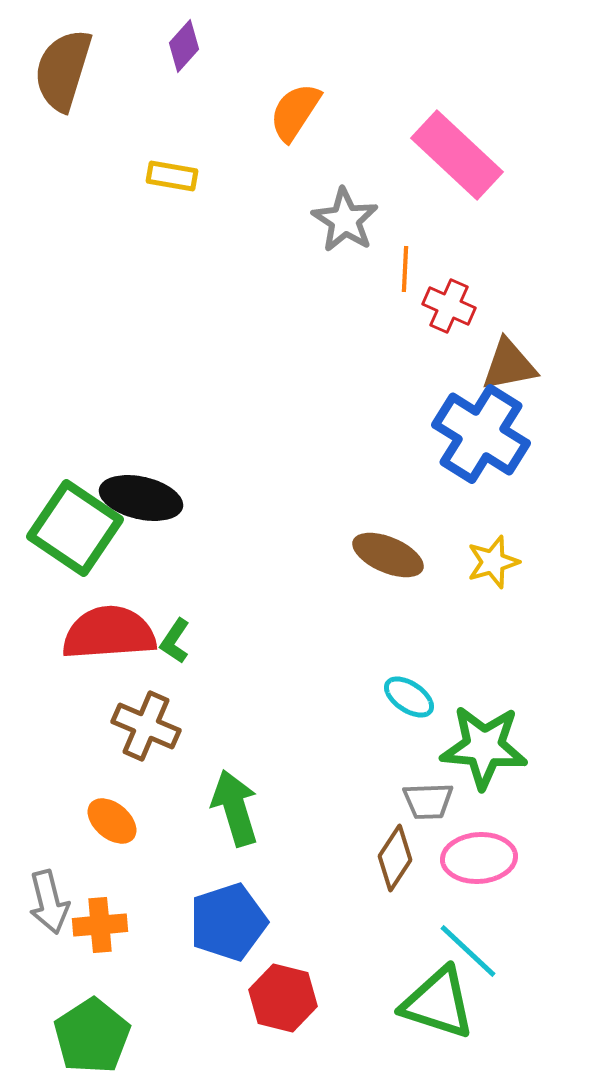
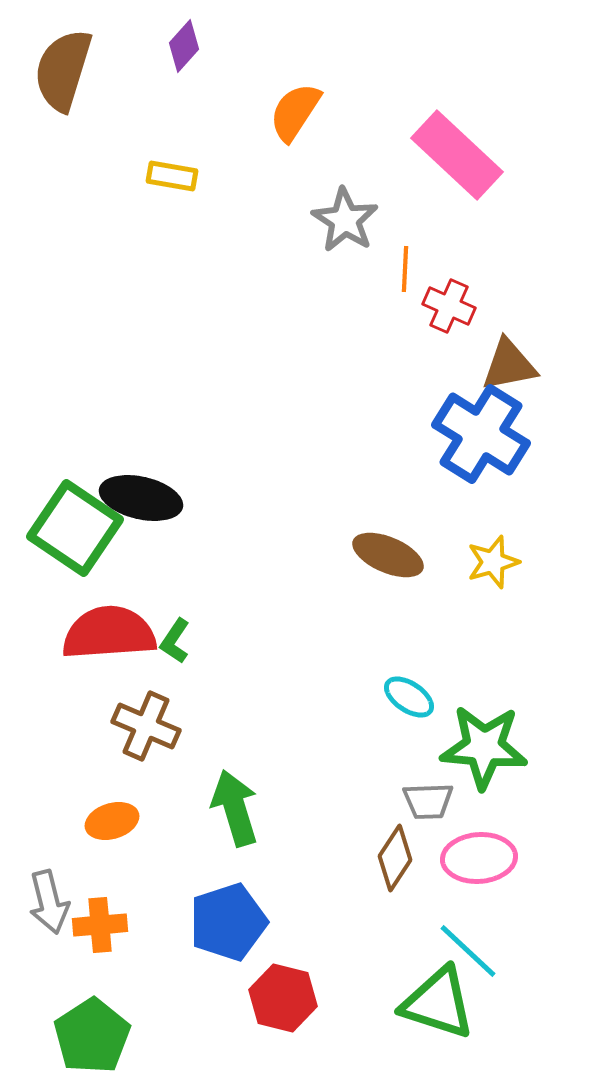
orange ellipse: rotated 57 degrees counterclockwise
